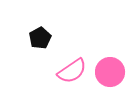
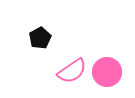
pink circle: moved 3 px left
